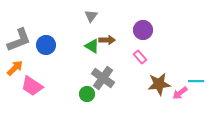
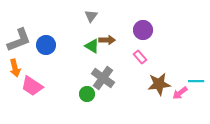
orange arrow: rotated 120 degrees clockwise
